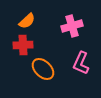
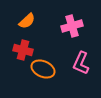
red cross: moved 5 px down; rotated 18 degrees clockwise
orange ellipse: rotated 20 degrees counterclockwise
